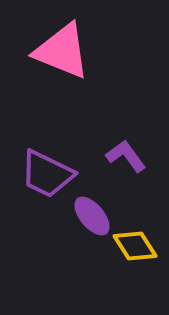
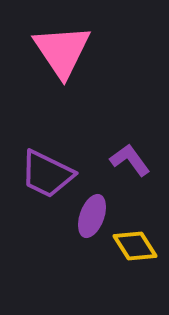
pink triangle: rotated 34 degrees clockwise
purple L-shape: moved 4 px right, 4 px down
purple ellipse: rotated 60 degrees clockwise
